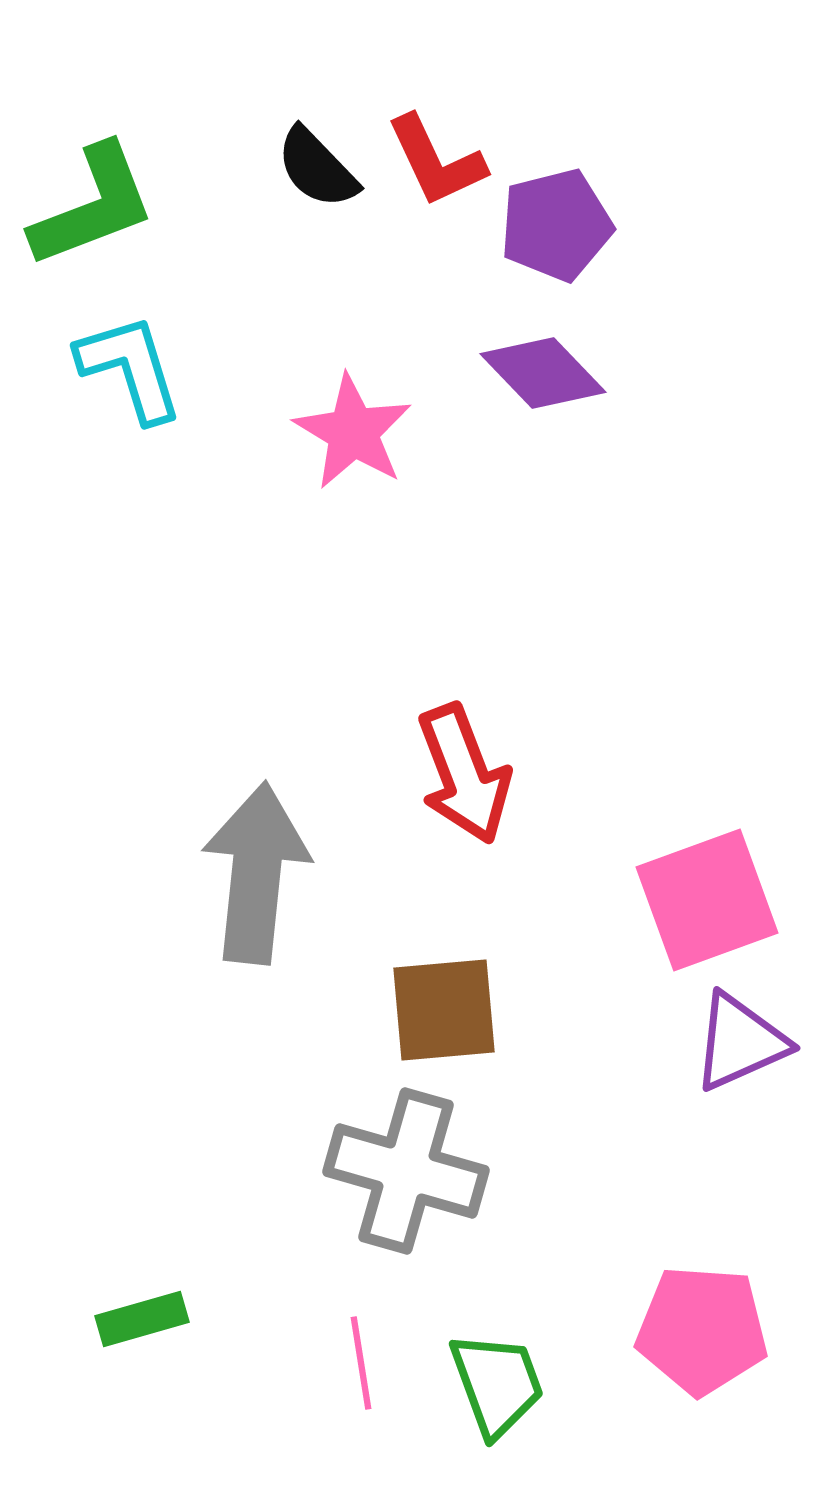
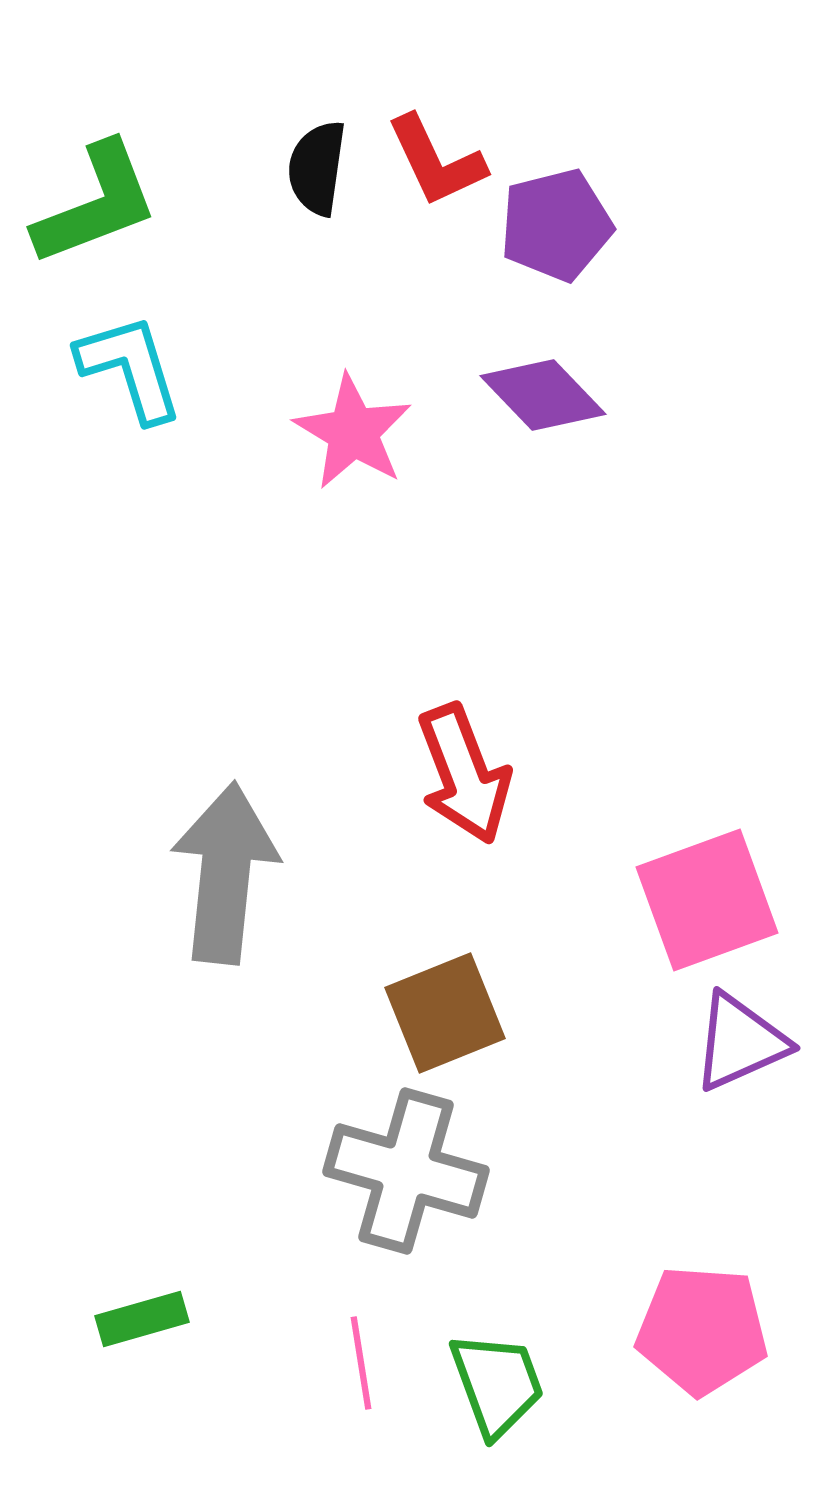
black semicircle: rotated 52 degrees clockwise
green L-shape: moved 3 px right, 2 px up
purple diamond: moved 22 px down
gray arrow: moved 31 px left
brown square: moved 1 px right, 3 px down; rotated 17 degrees counterclockwise
